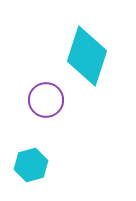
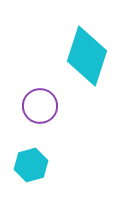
purple circle: moved 6 px left, 6 px down
